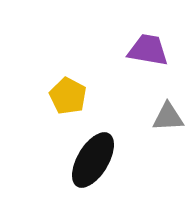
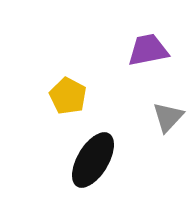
purple trapezoid: rotated 21 degrees counterclockwise
gray triangle: rotated 44 degrees counterclockwise
